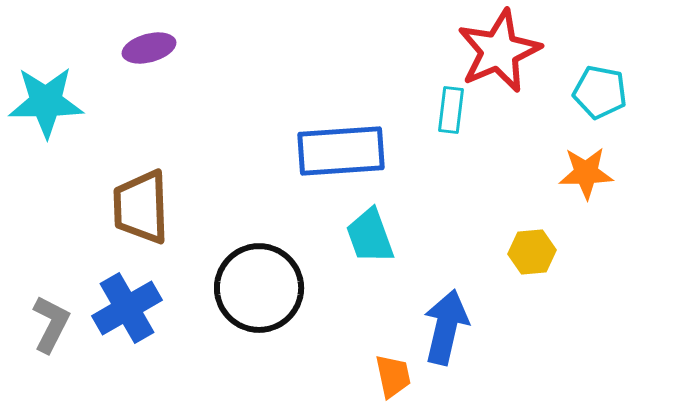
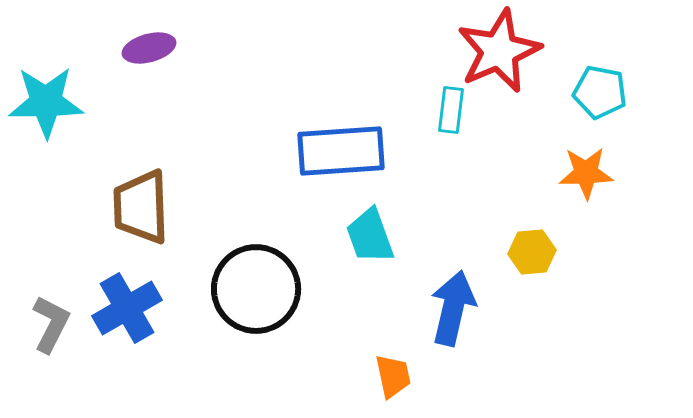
black circle: moved 3 px left, 1 px down
blue arrow: moved 7 px right, 19 px up
